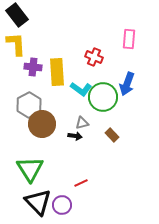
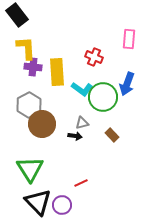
yellow L-shape: moved 10 px right, 4 px down
cyan L-shape: moved 1 px right
